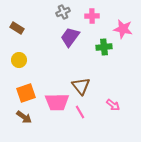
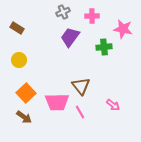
orange square: rotated 24 degrees counterclockwise
